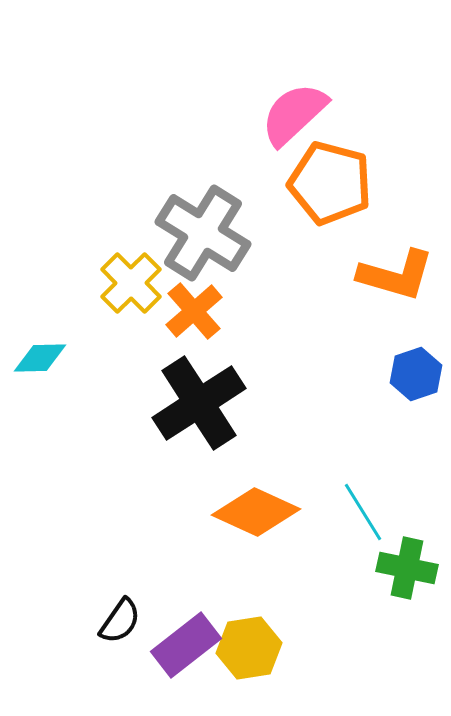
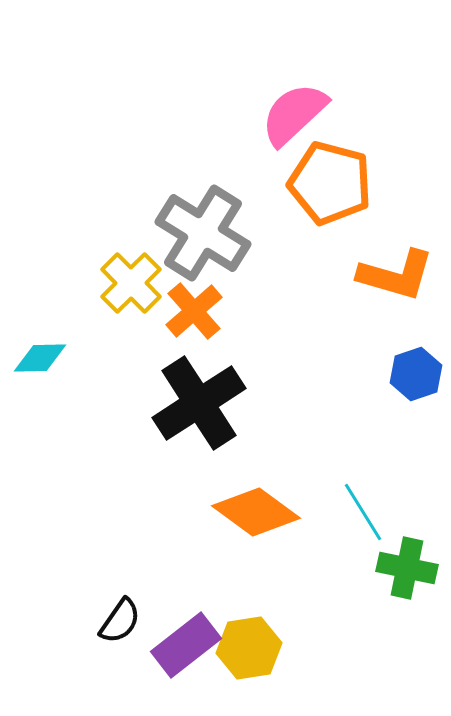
orange diamond: rotated 12 degrees clockwise
